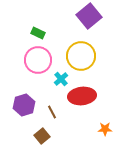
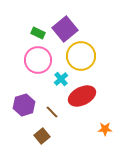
purple square: moved 24 px left, 13 px down
red ellipse: rotated 20 degrees counterclockwise
brown line: rotated 16 degrees counterclockwise
